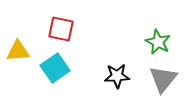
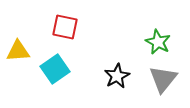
red square: moved 4 px right, 2 px up
cyan square: moved 1 px down
black star: rotated 25 degrees counterclockwise
